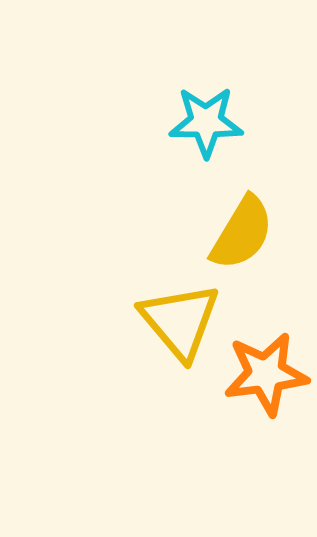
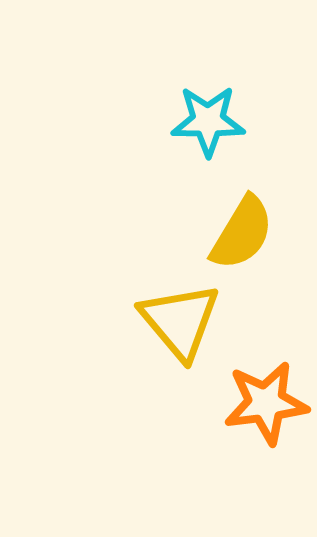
cyan star: moved 2 px right, 1 px up
orange star: moved 29 px down
